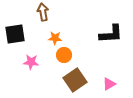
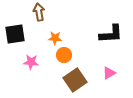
brown arrow: moved 4 px left
pink triangle: moved 11 px up
